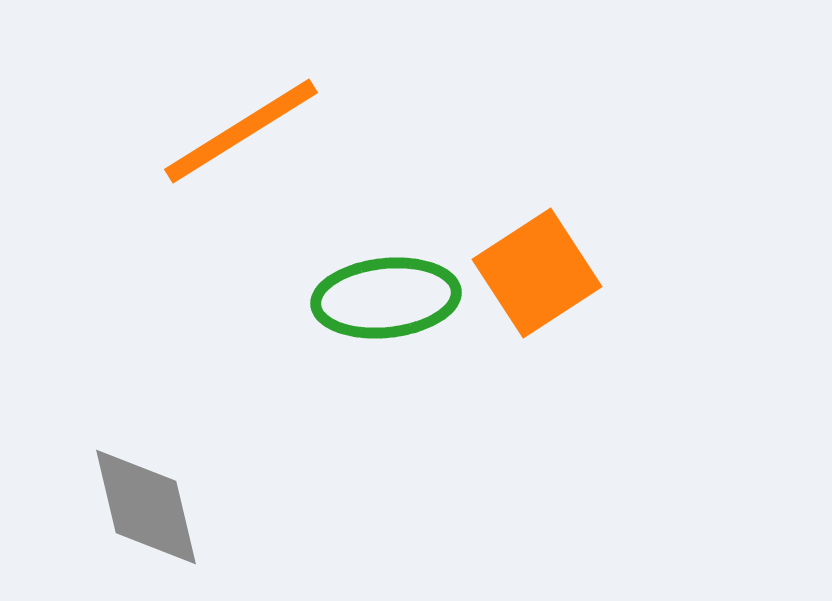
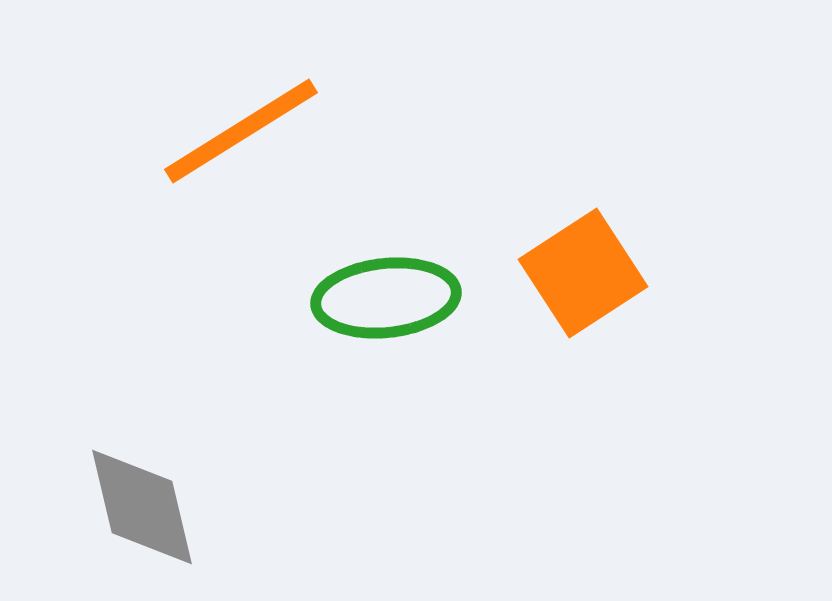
orange square: moved 46 px right
gray diamond: moved 4 px left
